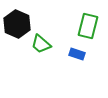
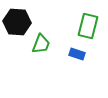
black hexagon: moved 2 px up; rotated 20 degrees counterclockwise
green trapezoid: rotated 110 degrees counterclockwise
